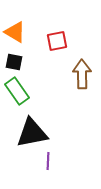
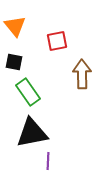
orange triangle: moved 6 px up; rotated 20 degrees clockwise
green rectangle: moved 11 px right, 1 px down
